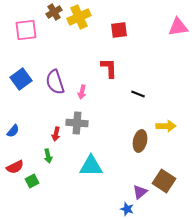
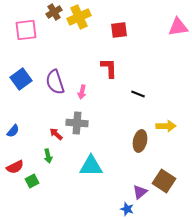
red arrow: rotated 120 degrees clockwise
